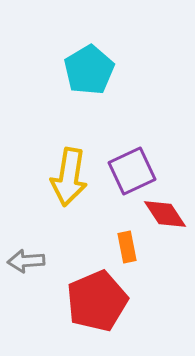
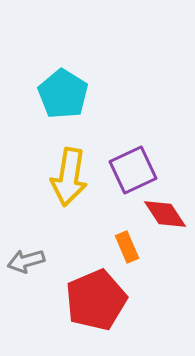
cyan pentagon: moved 26 px left, 24 px down; rotated 9 degrees counterclockwise
purple square: moved 1 px right, 1 px up
orange rectangle: rotated 12 degrees counterclockwise
gray arrow: rotated 12 degrees counterclockwise
red pentagon: moved 1 px left, 1 px up
